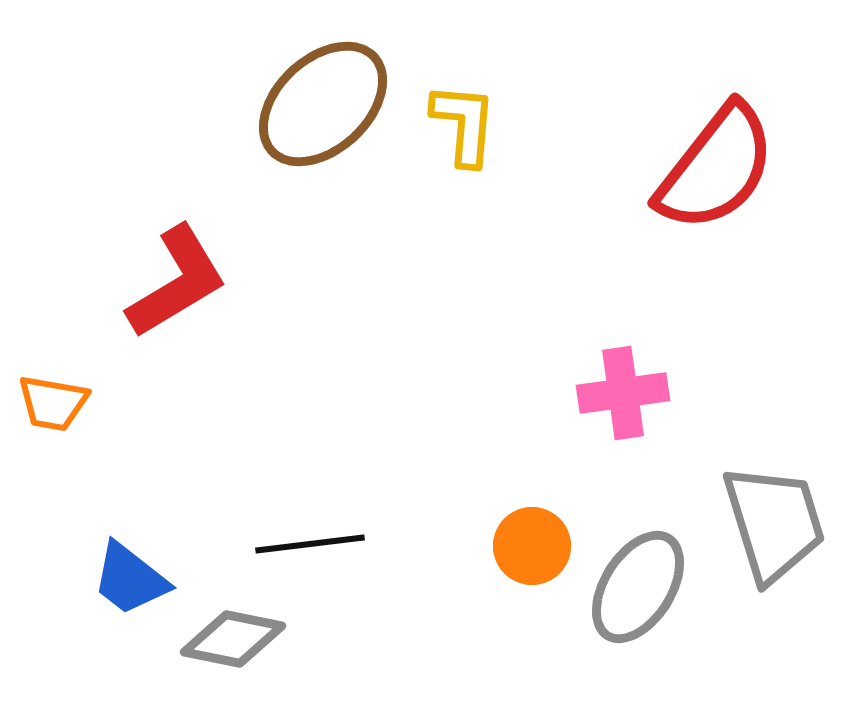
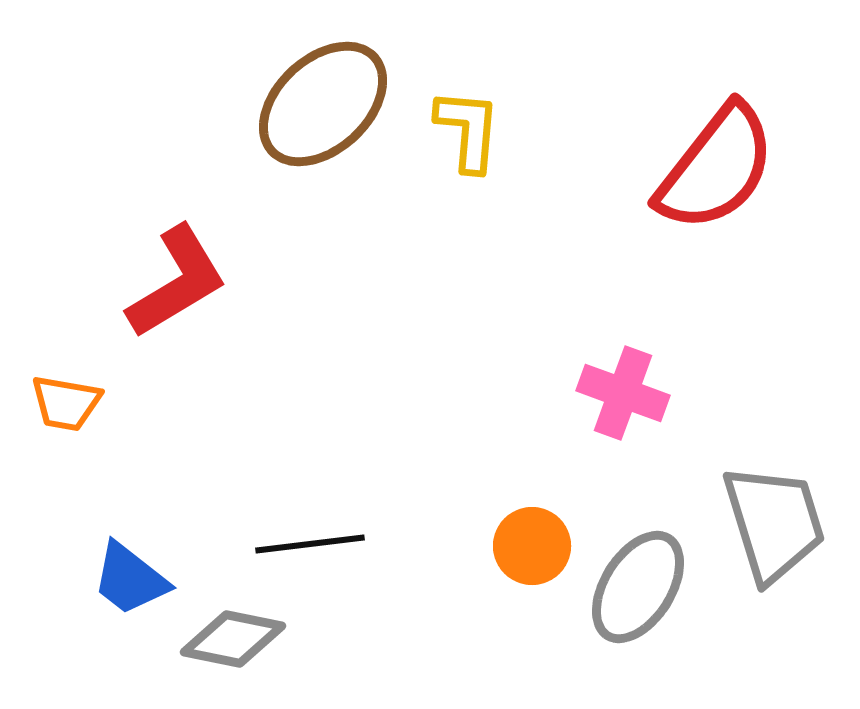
yellow L-shape: moved 4 px right, 6 px down
pink cross: rotated 28 degrees clockwise
orange trapezoid: moved 13 px right
